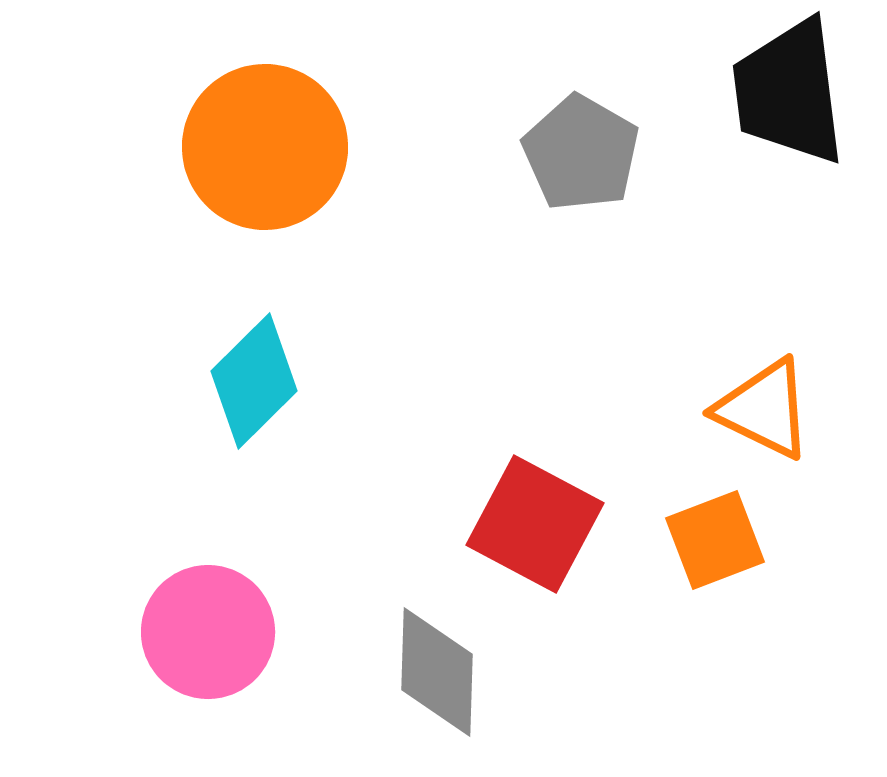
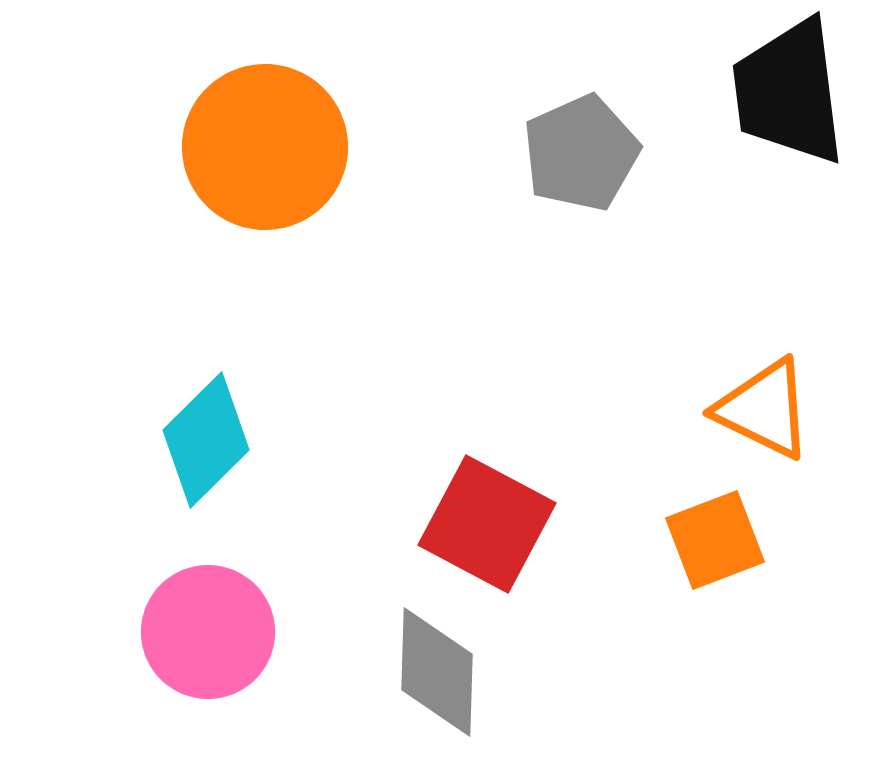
gray pentagon: rotated 18 degrees clockwise
cyan diamond: moved 48 px left, 59 px down
red square: moved 48 px left
